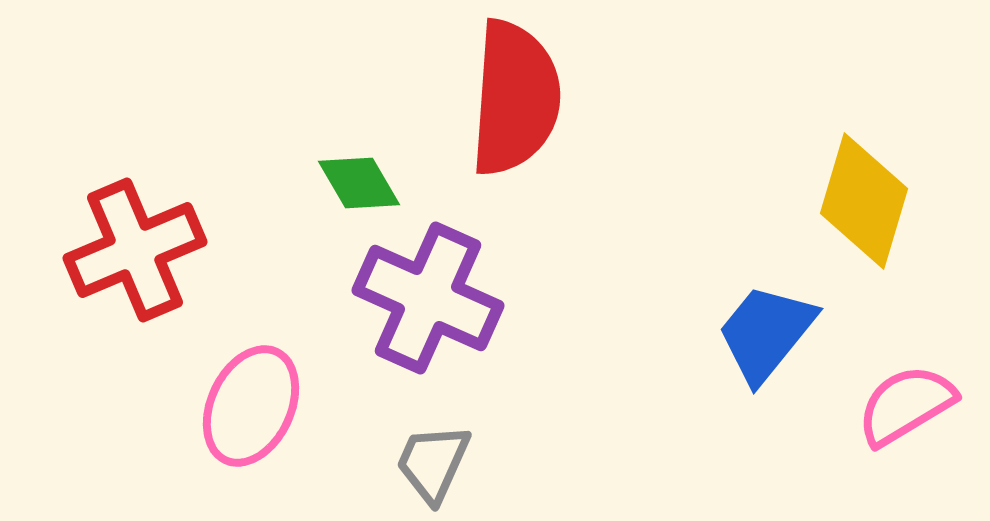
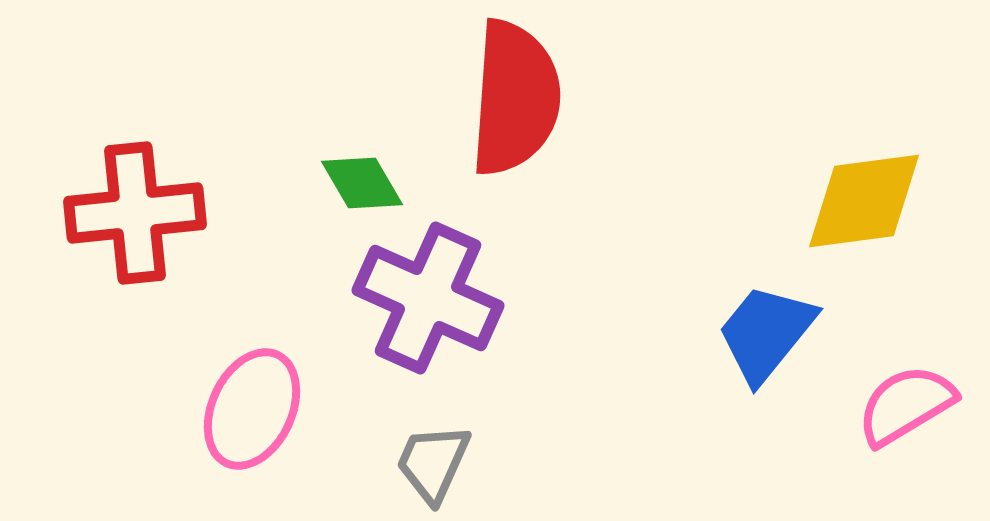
green diamond: moved 3 px right
yellow diamond: rotated 66 degrees clockwise
red cross: moved 37 px up; rotated 17 degrees clockwise
pink ellipse: moved 1 px right, 3 px down
